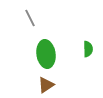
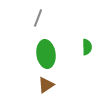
gray line: moved 8 px right; rotated 48 degrees clockwise
green semicircle: moved 1 px left, 2 px up
